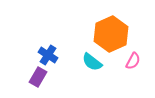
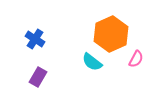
blue cross: moved 13 px left, 16 px up
pink semicircle: moved 3 px right, 2 px up
